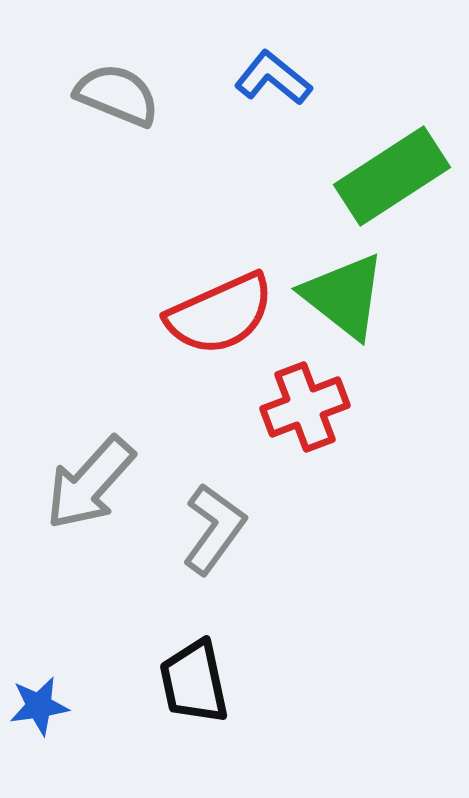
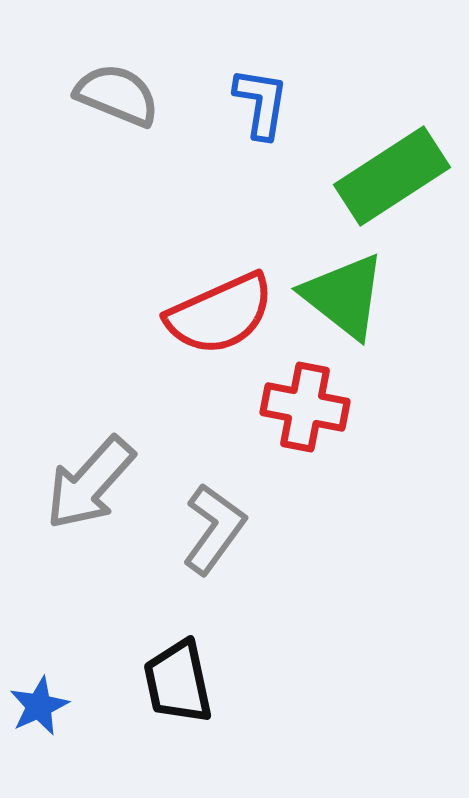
blue L-shape: moved 12 px left, 25 px down; rotated 60 degrees clockwise
red cross: rotated 32 degrees clockwise
black trapezoid: moved 16 px left
blue star: rotated 16 degrees counterclockwise
